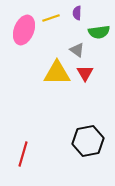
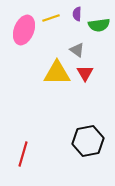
purple semicircle: moved 1 px down
green semicircle: moved 7 px up
